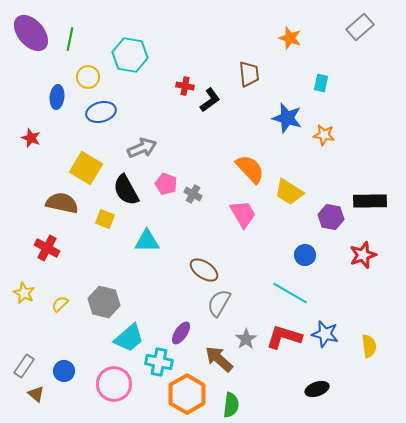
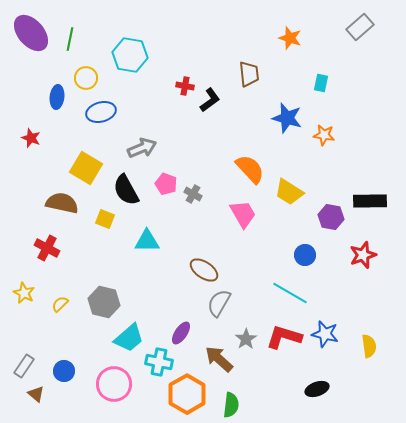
yellow circle at (88, 77): moved 2 px left, 1 px down
